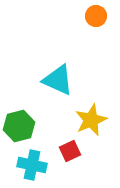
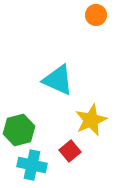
orange circle: moved 1 px up
green hexagon: moved 4 px down
red square: rotated 15 degrees counterclockwise
